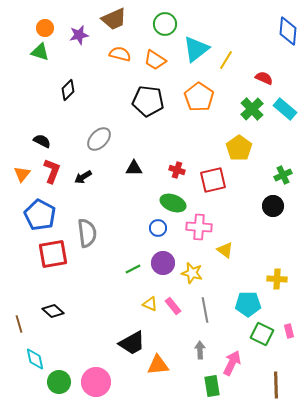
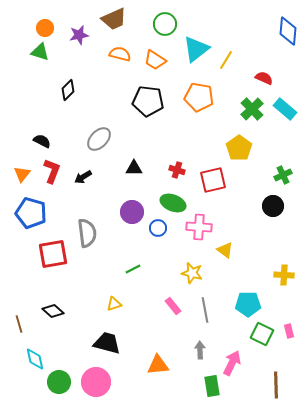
orange pentagon at (199, 97): rotated 24 degrees counterclockwise
blue pentagon at (40, 215): moved 9 px left, 2 px up; rotated 12 degrees counterclockwise
purple circle at (163, 263): moved 31 px left, 51 px up
yellow cross at (277, 279): moved 7 px right, 4 px up
yellow triangle at (150, 304): moved 36 px left; rotated 42 degrees counterclockwise
black trapezoid at (132, 343): moved 25 px left; rotated 136 degrees counterclockwise
